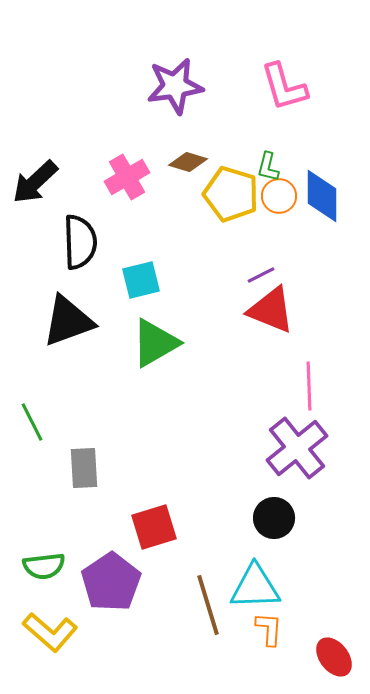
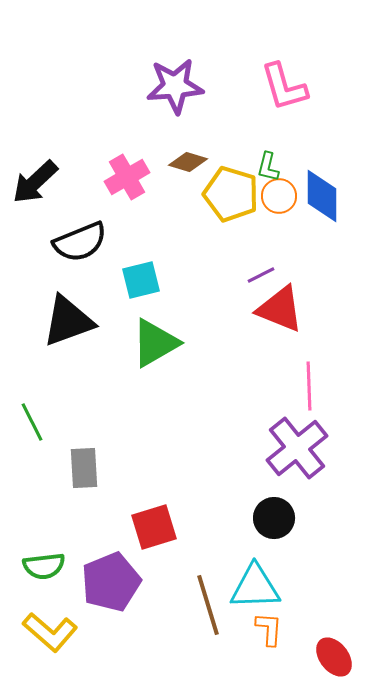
purple star: rotated 4 degrees clockwise
black semicircle: rotated 70 degrees clockwise
red triangle: moved 9 px right, 1 px up
purple pentagon: rotated 12 degrees clockwise
